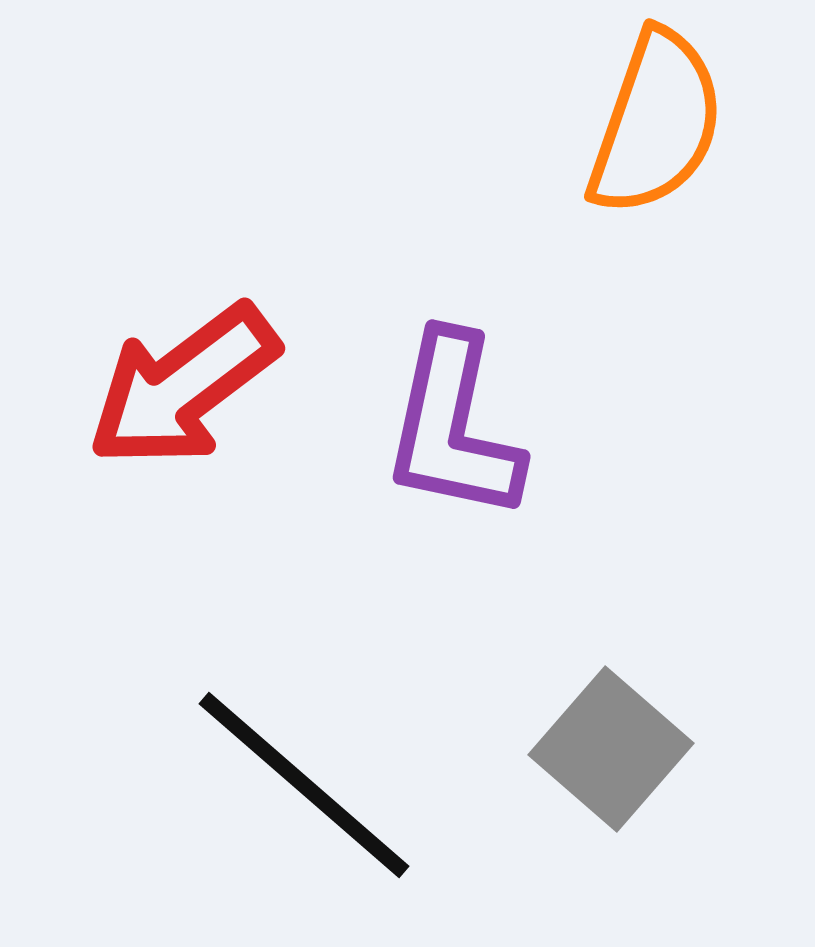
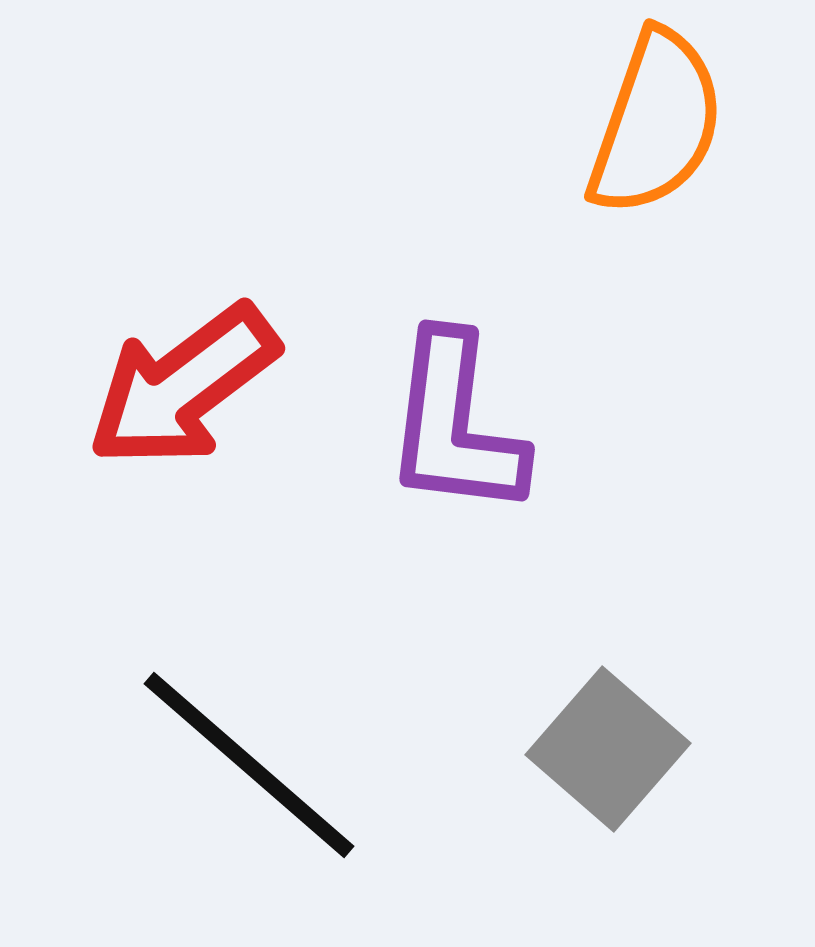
purple L-shape: moved 2 px right, 2 px up; rotated 5 degrees counterclockwise
gray square: moved 3 px left
black line: moved 55 px left, 20 px up
